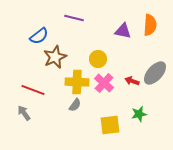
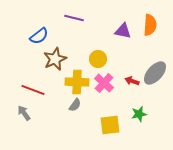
brown star: moved 2 px down
